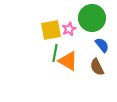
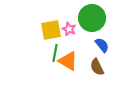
pink star: rotated 24 degrees counterclockwise
